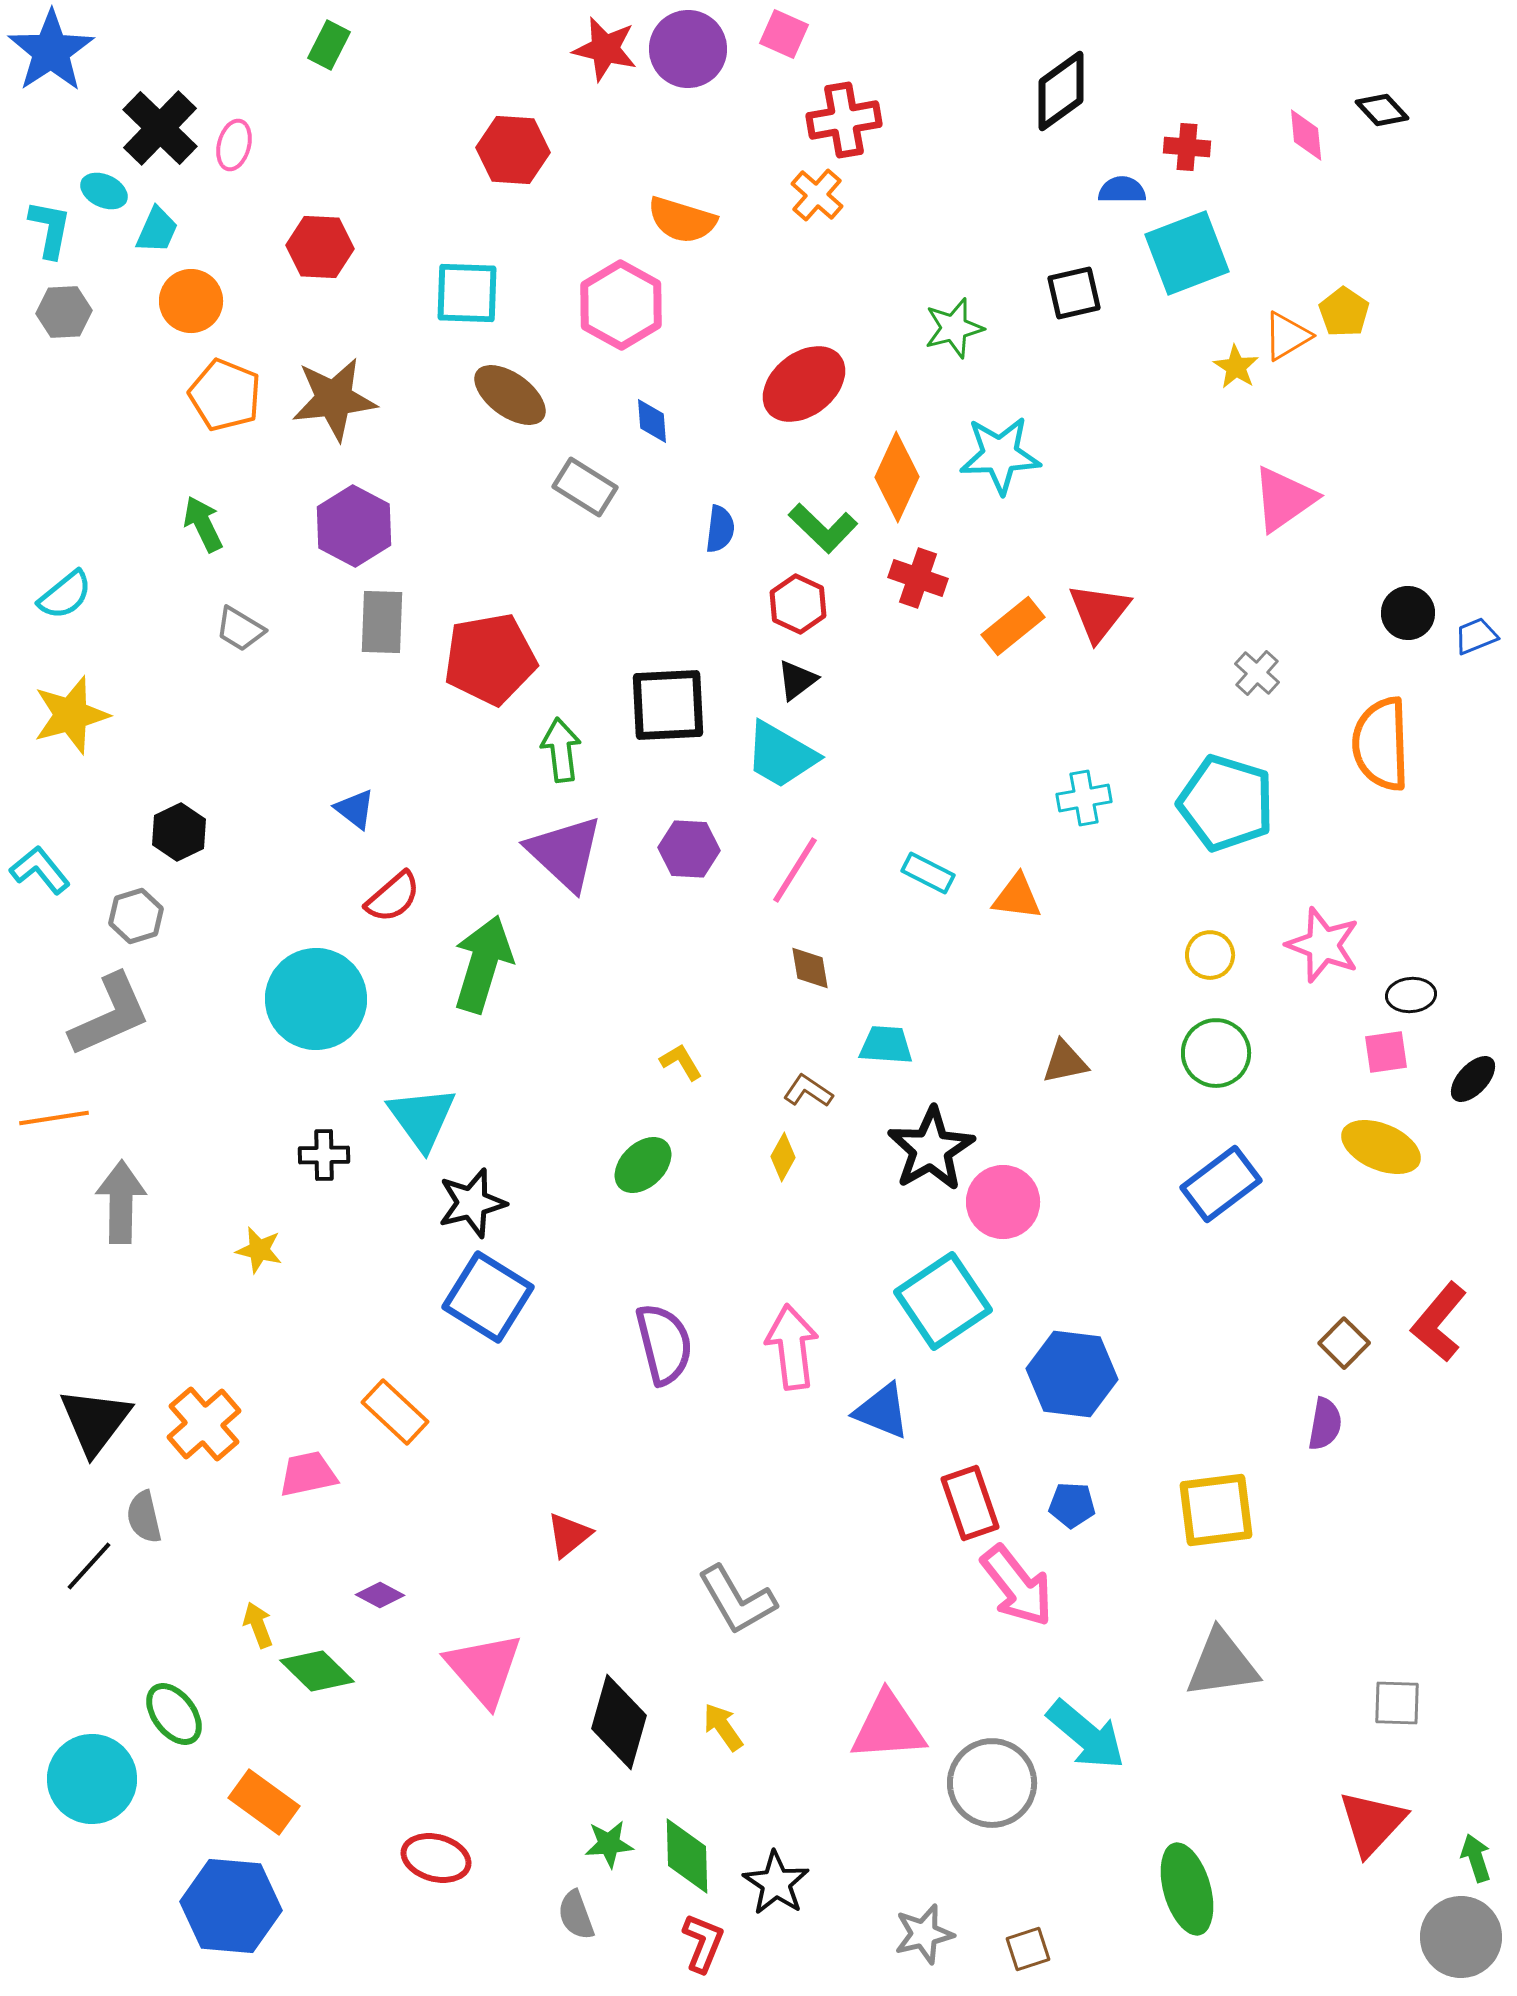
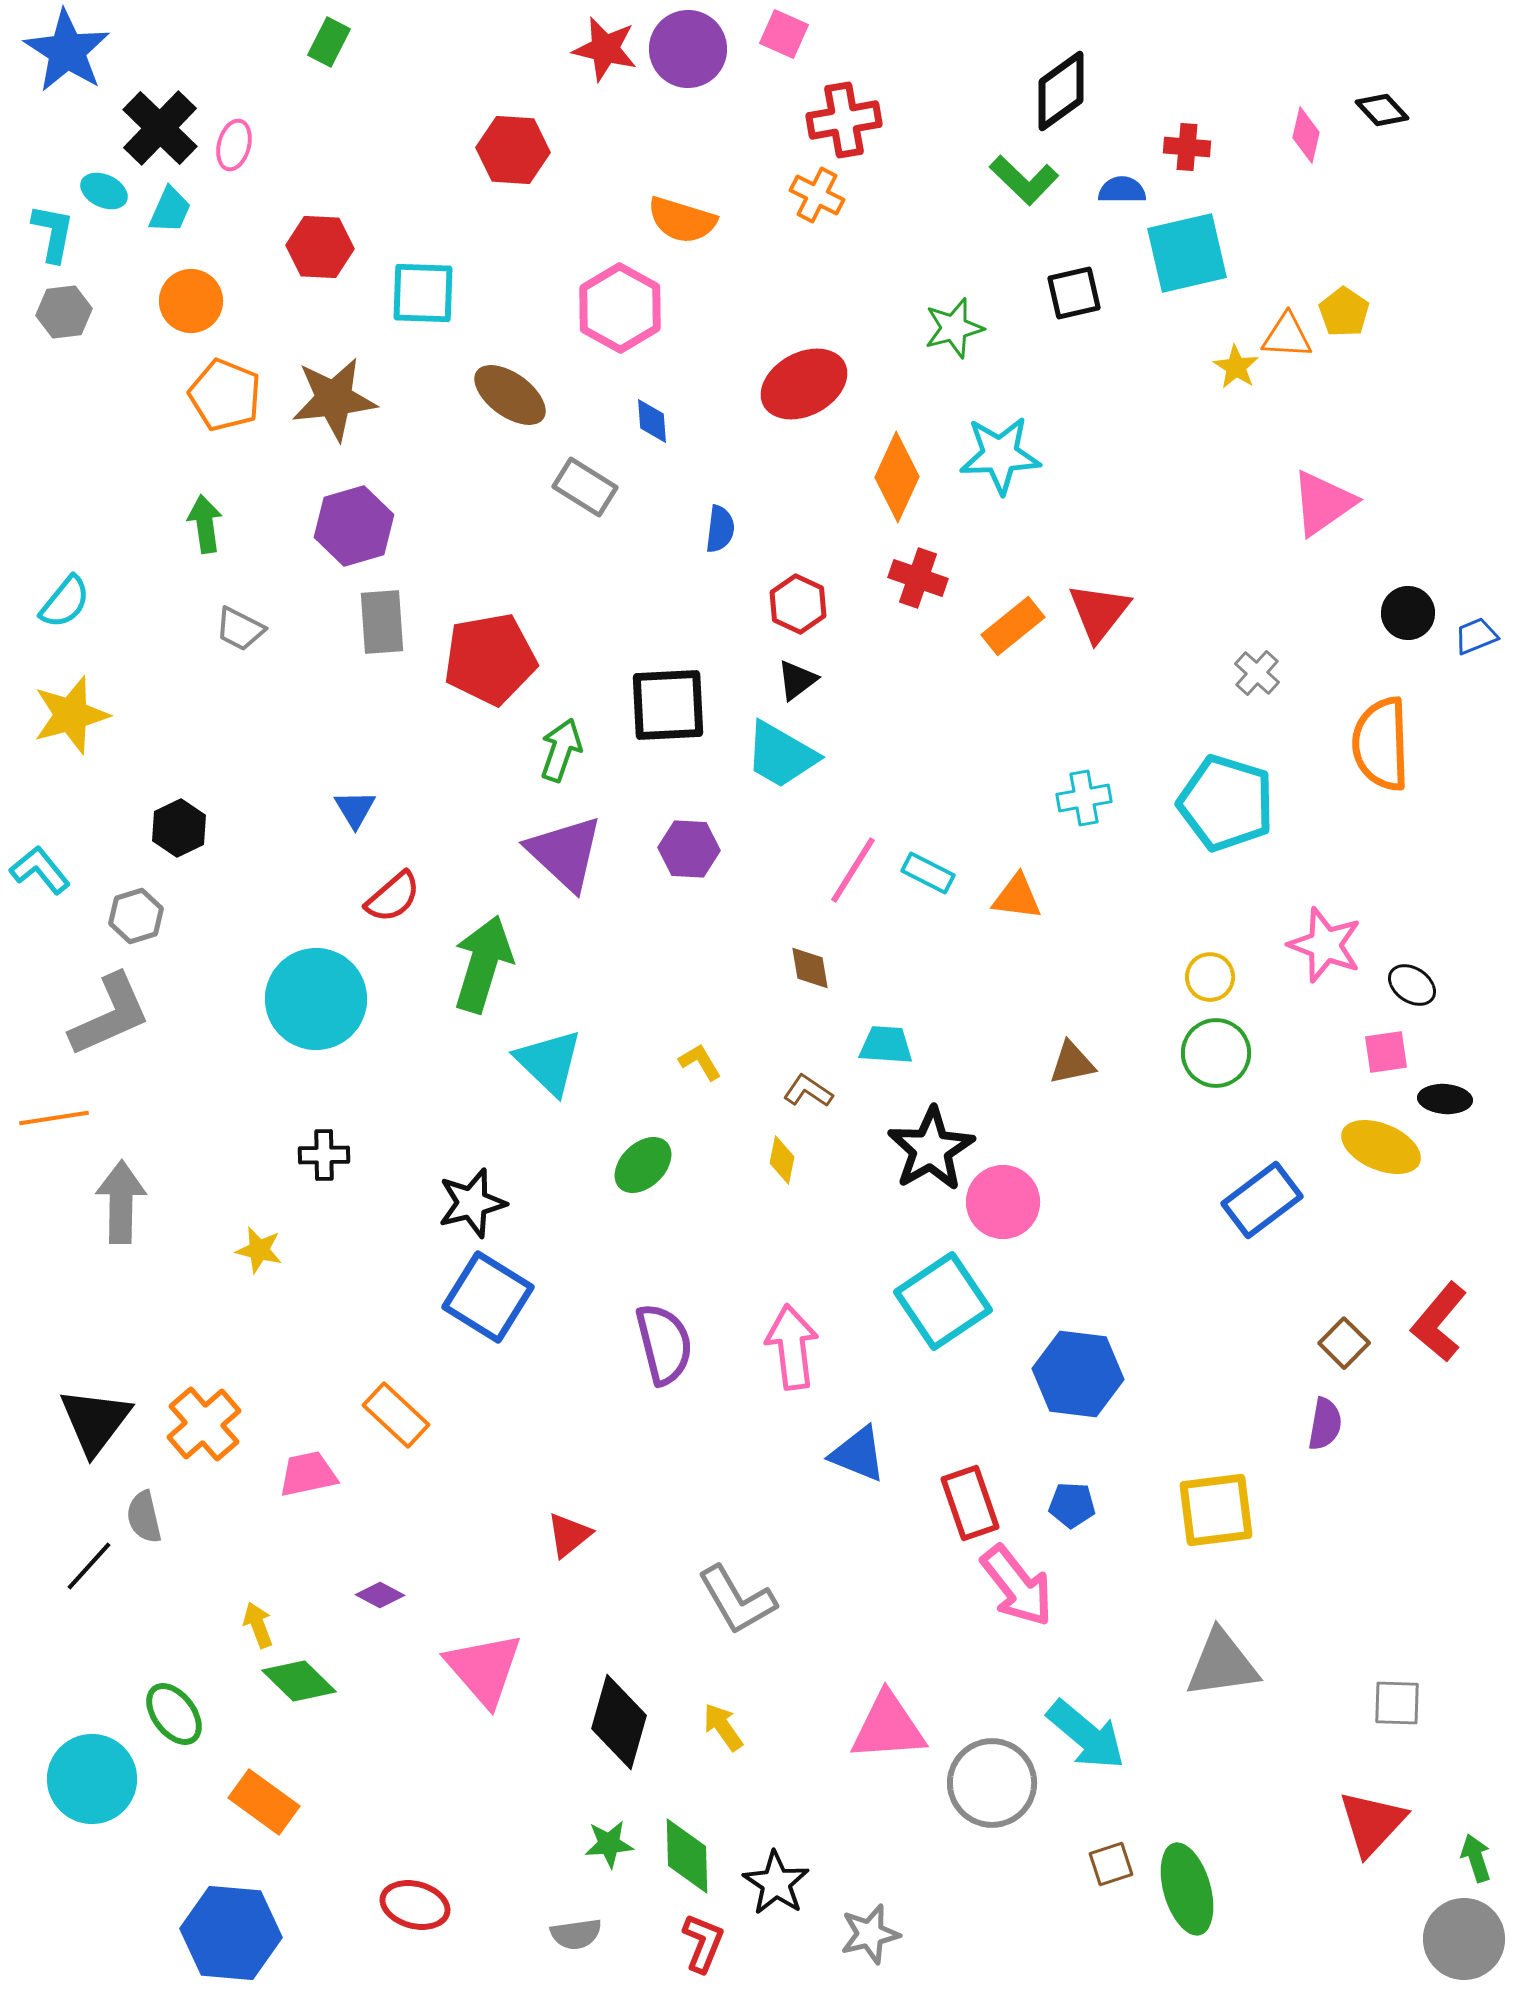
green rectangle at (329, 45): moved 3 px up
blue star at (51, 51): moved 16 px right; rotated 6 degrees counterclockwise
pink diamond at (1306, 135): rotated 18 degrees clockwise
orange cross at (817, 195): rotated 14 degrees counterclockwise
cyan L-shape at (50, 229): moved 3 px right, 4 px down
cyan trapezoid at (157, 230): moved 13 px right, 20 px up
cyan square at (1187, 253): rotated 8 degrees clockwise
cyan square at (467, 293): moved 44 px left
pink hexagon at (621, 305): moved 1 px left, 3 px down
gray hexagon at (64, 312): rotated 4 degrees counterclockwise
orange triangle at (1287, 336): rotated 34 degrees clockwise
red ellipse at (804, 384): rotated 10 degrees clockwise
pink triangle at (1284, 499): moved 39 px right, 4 px down
green arrow at (203, 524): moved 2 px right; rotated 18 degrees clockwise
purple hexagon at (354, 526): rotated 16 degrees clockwise
green L-shape at (823, 528): moved 201 px right, 348 px up
cyan semicircle at (65, 595): moved 7 px down; rotated 12 degrees counterclockwise
gray rectangle at (382, 622): rotated 6 degrees counterclockwise
gray trapezoid at (240, 629): rotated 4 degrees counterclockwise
green arrow at (561, 750): rotated 26 degrees clockwise
blue triangle at (355, 809): rotated 21 degrees clockwise
black hexagon at (179, 832): moved 4 px up
pink line at (795, 870): moved 58 px right
pink star at (1323, 945): moved 2 px right
yellow circle at (1210, 955): moved 22 px down
black ellipse at (1411, 995): moved 1 px right, 10 px up; rotated 39 degrees clockwise
yellow L-shape at (681, 1062): moved 19 px right
brown triangle at (1065, 1062): moved 7 px right, 1 px down
black ellipse at (1473, 1079): moved 28 px left, 20 px down; rotated 51 degrees clockwise
cyan triangle at (422, 1118): moved 127 px right, 56 px up; rotated 10 degrees counterclockwise
yellow diamond at (783, 1157): moved 1 px left, 3 px down; rotated 18 degrees counterclockwise
blue rectangle at (1221, 1184): moved 41 px right, 16 px down
blue hexagon at (1072, 1374): moved 6 px right
blue triangle at (882, 1411): moved 24 px left, 43 px down
orange rectangle at (395, 1412): moved 1 px right, 3 px down
green diamond at (317, 1671): moved 18 px left, 10 px down
red ellipse at (436, 1858): moved 21 px left, 47 px down
blue hexagon at (231, 1906): moved 27 px down
gray semicircle at (576, 1915): moved 19 px down; rotated 78 degrees counterclockwise
gray star at (924, 1934): moved 54 px left
gray circle at (1461, 1937): moved 3 px right, 2 px down
brown square at (1028, 1949): moved 83 px right, 85 px up
